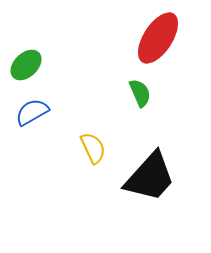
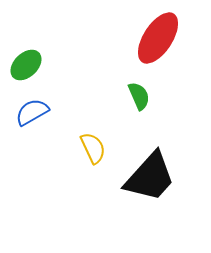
green semicircle: moved 1 px left, 3 px down
